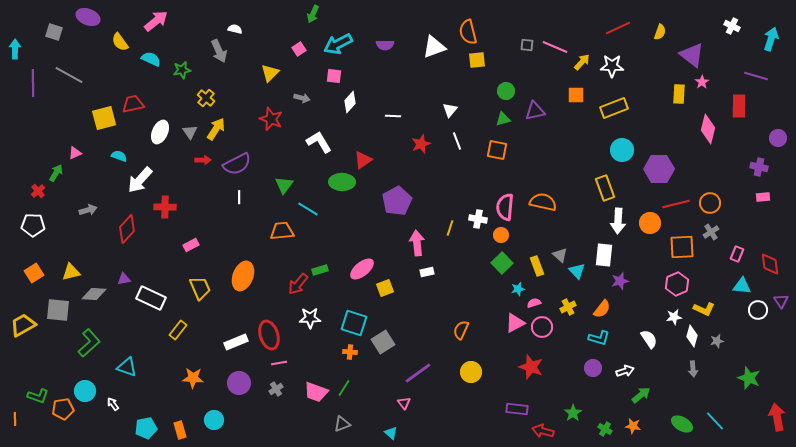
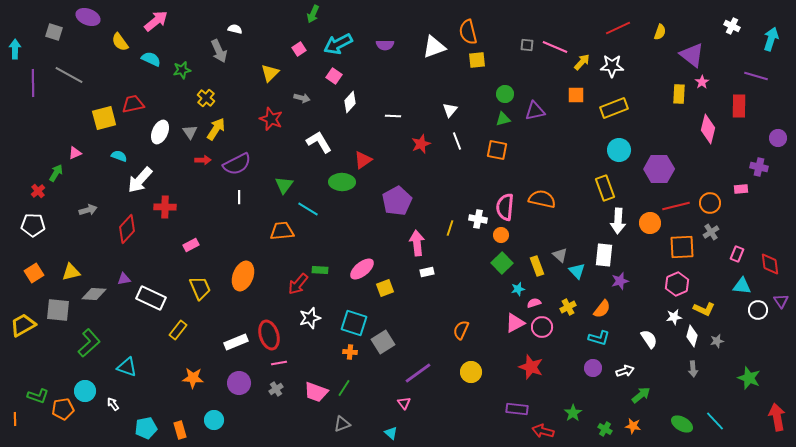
pink square at (334, 76): rotated 28 degrees clockwise
green circle at (506, 91): moved 1 px left, 3 px down
cyan circle at (622, 150): moved 3 px left
pink rectangle at (763, 197): moved 22 px left, 8 px up
orange semicircle at (543, 202): moved 1 px left, 3 px up
red line at (676, 204): moved 2 px down
green rectangle at (320, 270): rotated 21 degrees clockwise
white star at (310, 318): rotated 15 degrees counterclockwise
